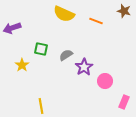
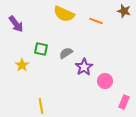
purple arrow: moved 4 px right, 4 px up; rotated 108 degrees counterclockwise
gray semicircle: moved 2 px up
